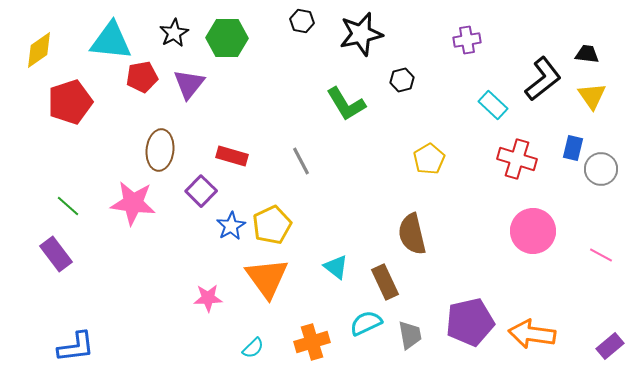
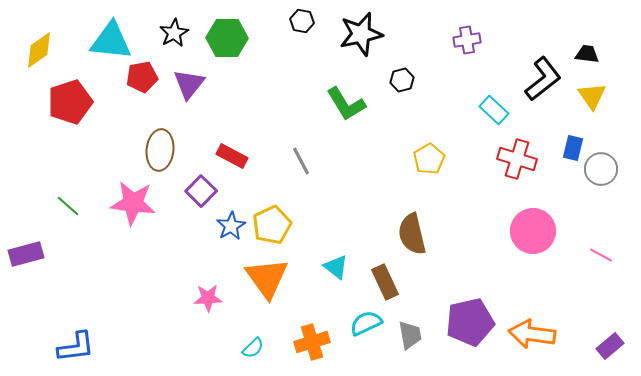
cyan rectangle at (493, 105): moved 1 px right, 5 px down
red rectangle at (232, 156): rotated 12 degrees clockwise
purple rectangle at (56, 254): moved 30 px left; rotated 68 degrees counterclockwise
